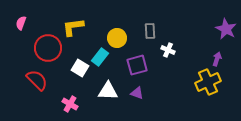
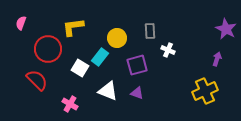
red circle: moved 1 px down
yellow cross: moved 3 px left, 9 px down
white triangle: rotated 20 degrees clockwise
